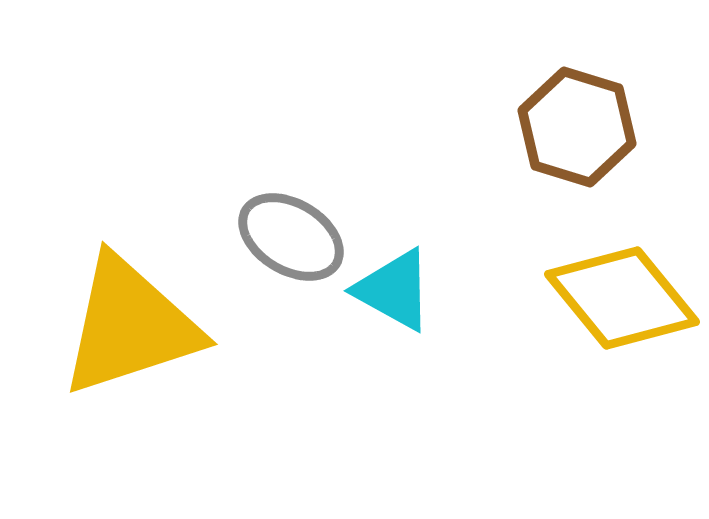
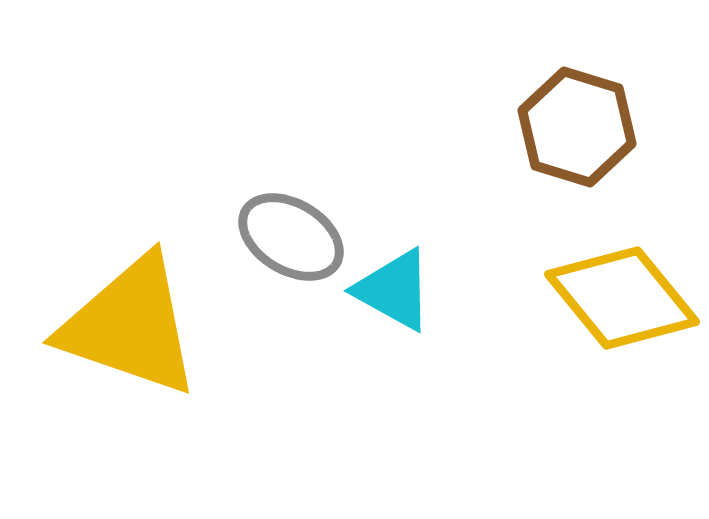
yellow triangle: rotated 37 degrees clockwise
